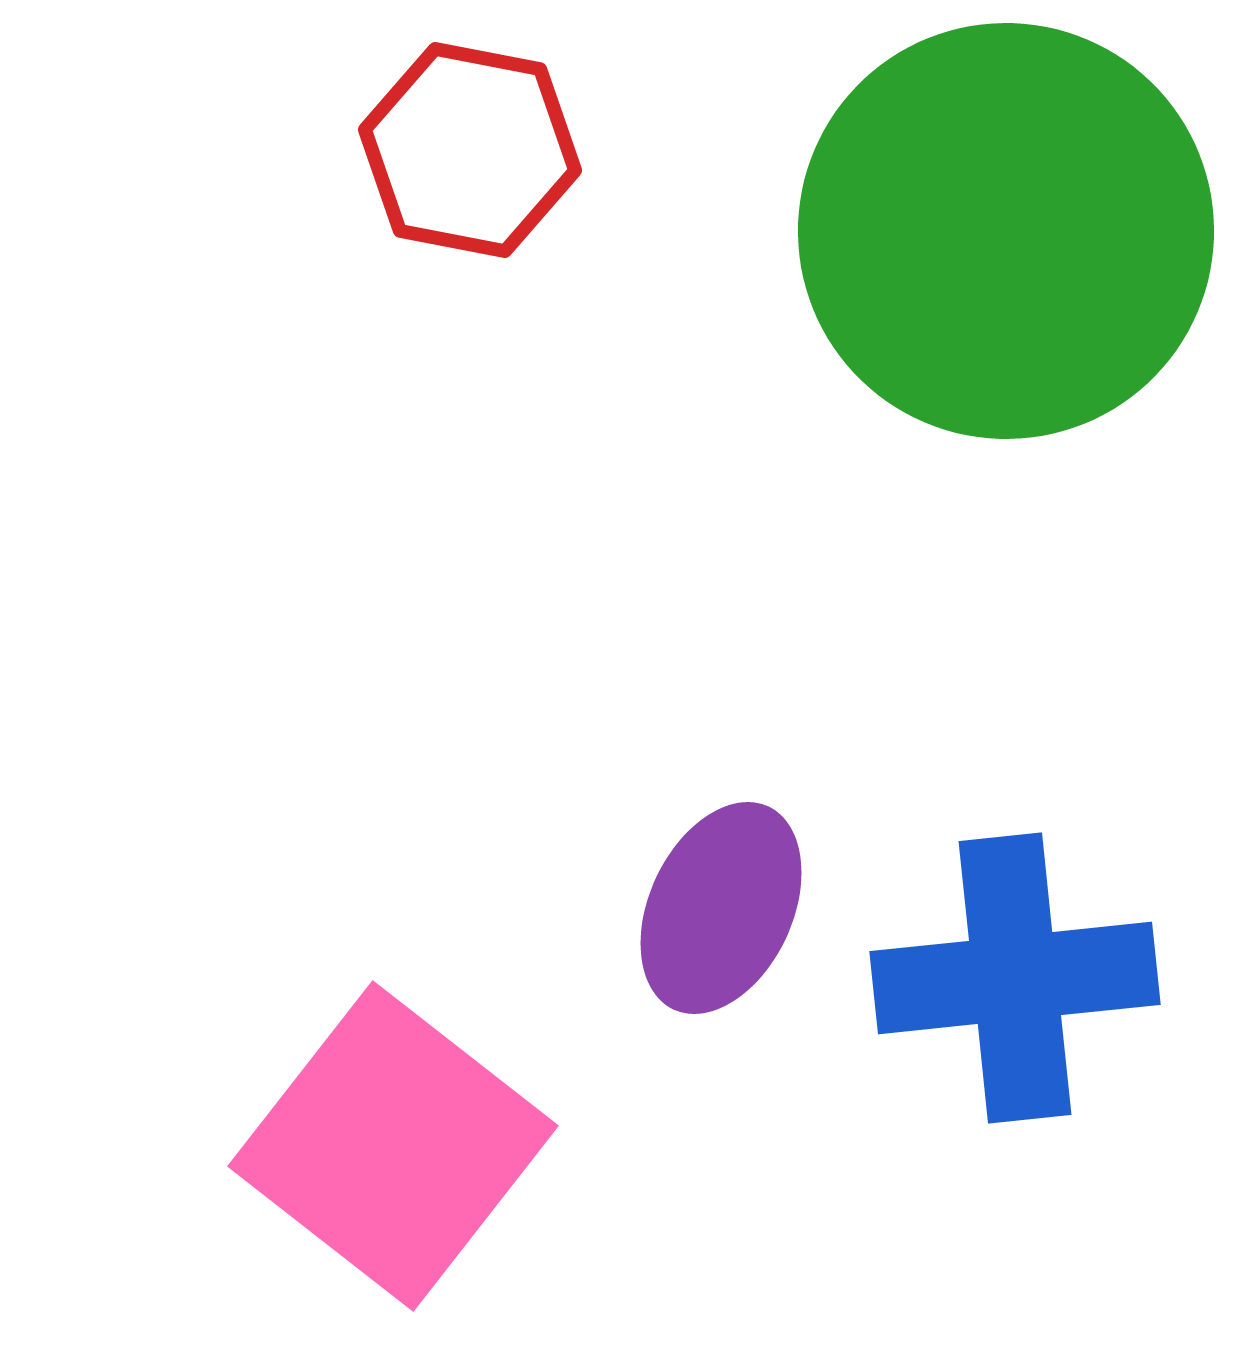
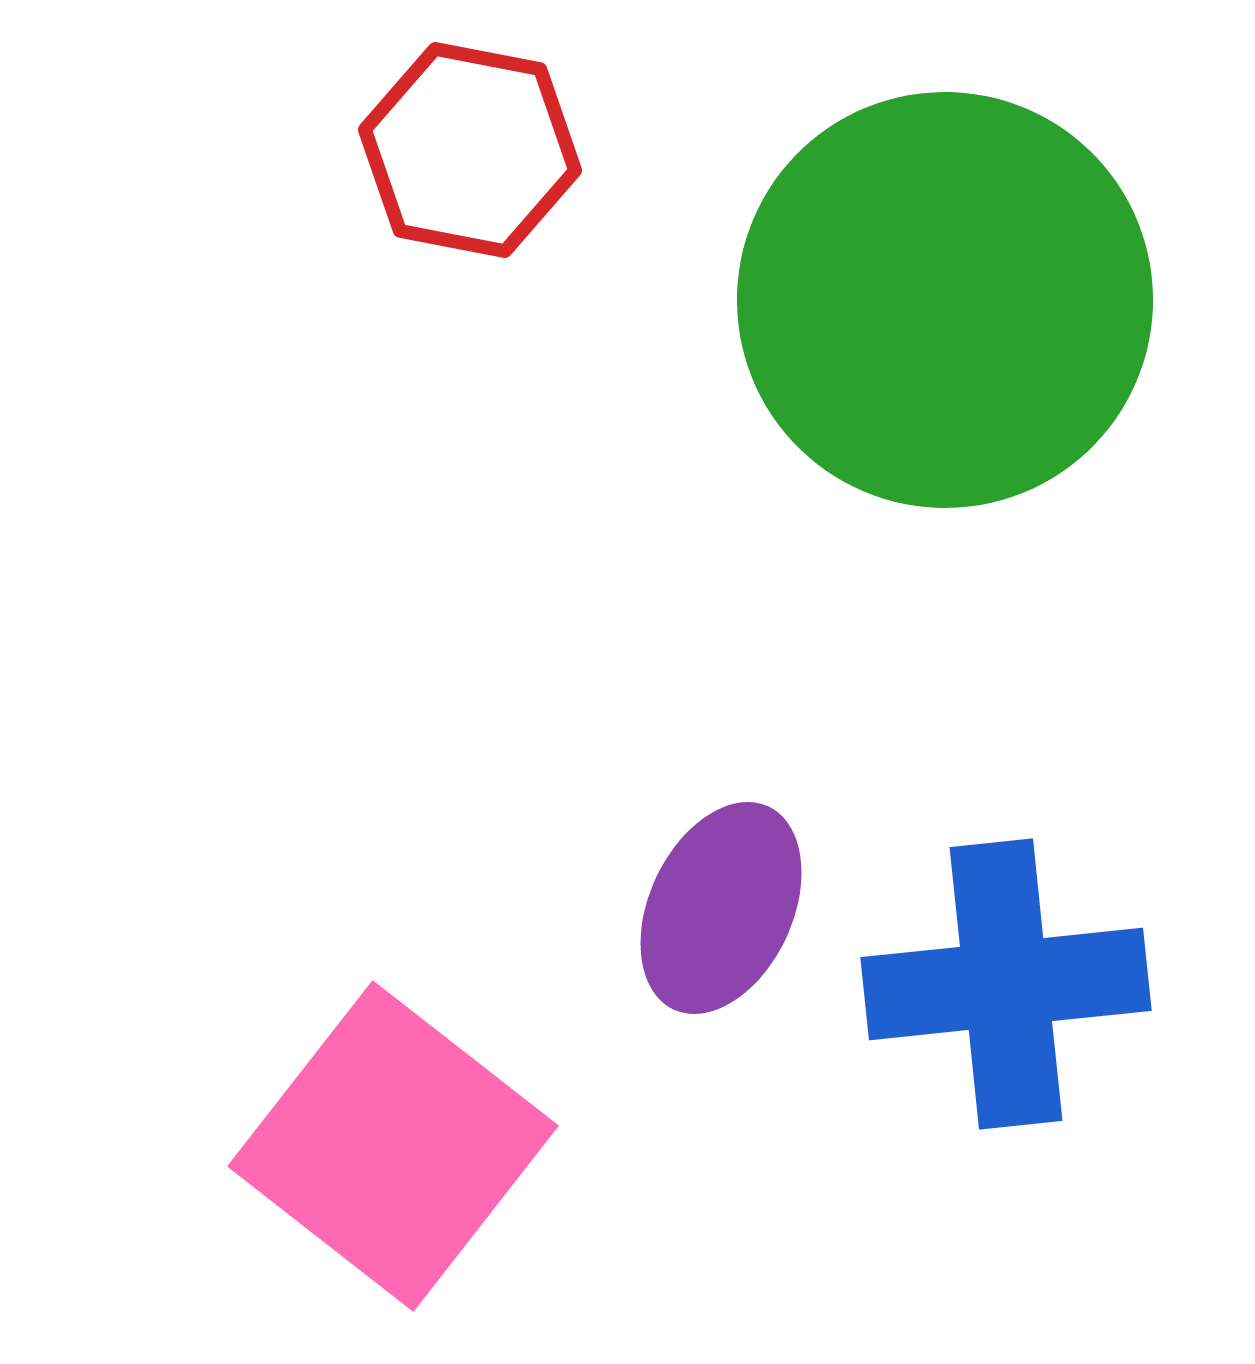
green circle: moved 61 px left, 69 px down
blue cross: moved 9 px left, 6 px down
